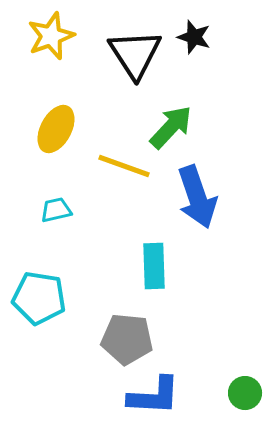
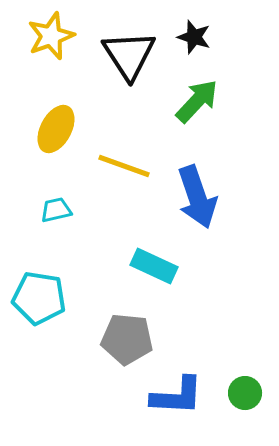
black triangle: moved 6 px left, 1 px down
green arrow: moved 26 px right, 26 px up
cyan rectangle: rotated 63 degrees counterclockwise
blue L-shape: moved 23 px right
